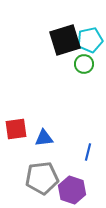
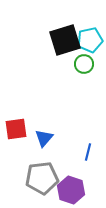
blue triangle: rotated 42 degrees counterclockwise
purple hexagon: moved 1 px left
